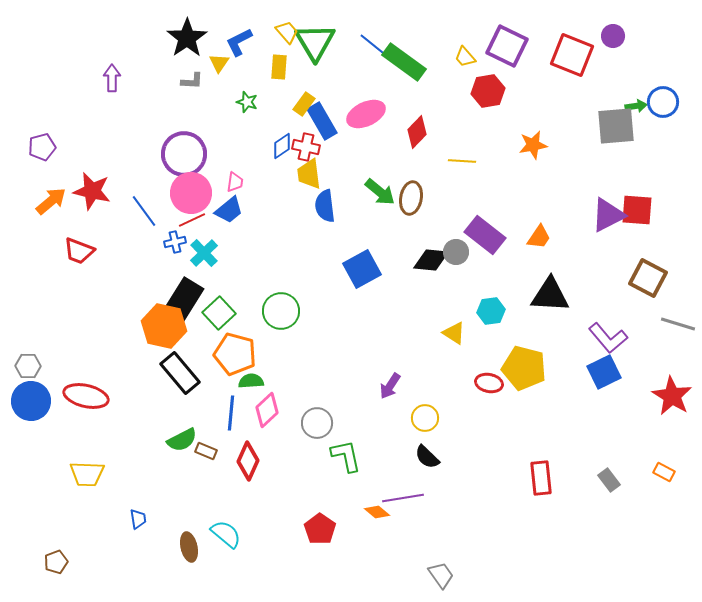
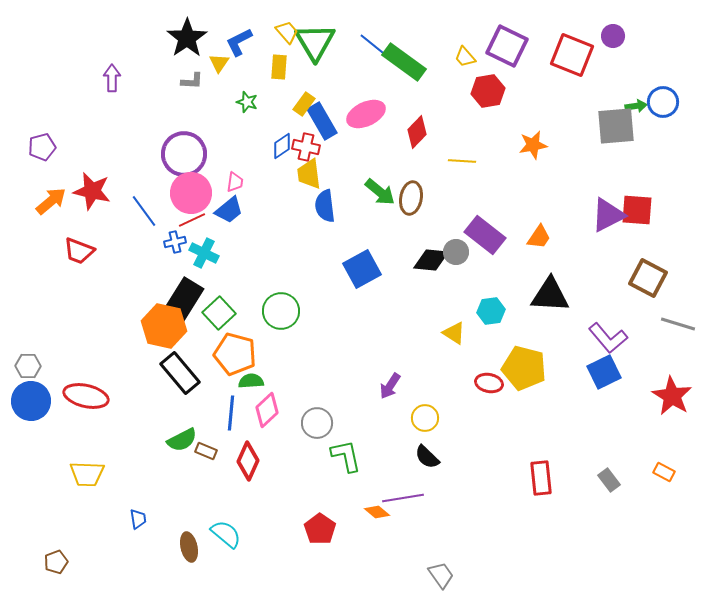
cyan cross at (204, 253): rotated 20 degrees counterclockwise
